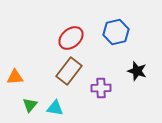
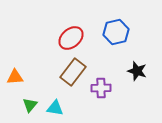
brown rectangle: moved 4 px right, 1 px down
